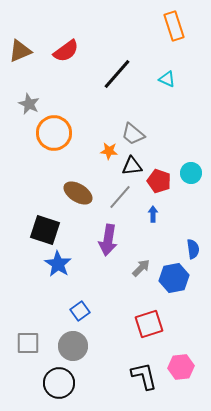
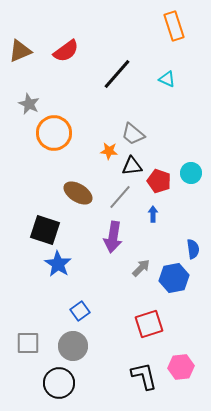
purple arrow: moved 5 px right, 3 px up
